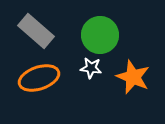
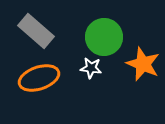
green circle: moved 4 px right, 2 px down
orange star: moved 10 px right, 13 px up
